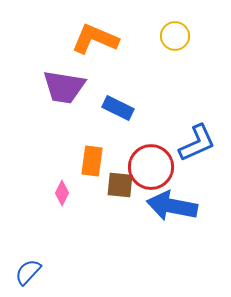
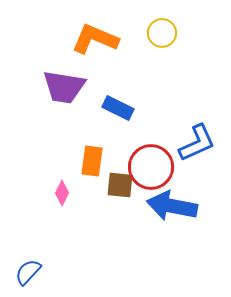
yellow circle: moved 13 px left, 3 px up
